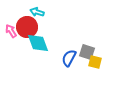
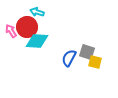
cyan diamond: moved 1 px left, 2 px up; rotated 65 degrees counterclockwise
